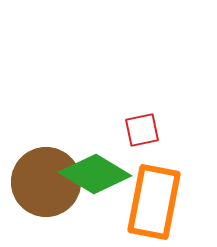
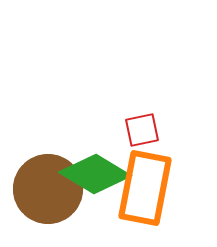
brown circle: moved 2 px right, 7 px down
orange rectangle: moved 9 px left, 14 px up
